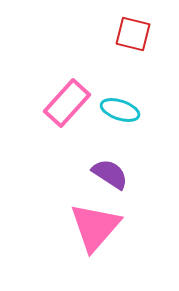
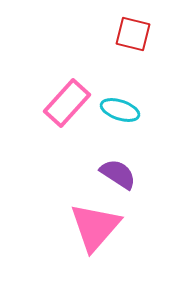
purple semicircle: moved 8 px right
